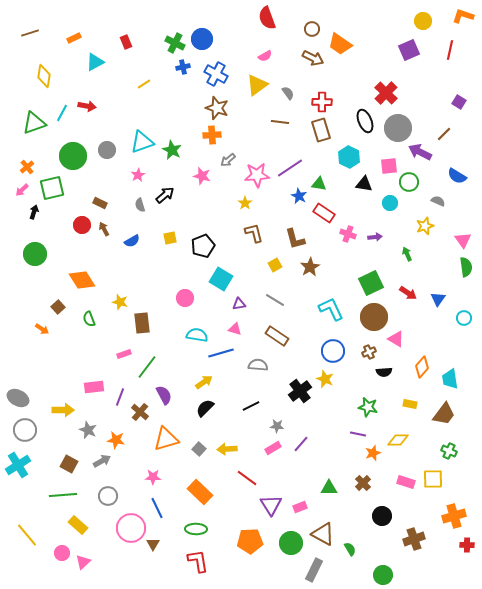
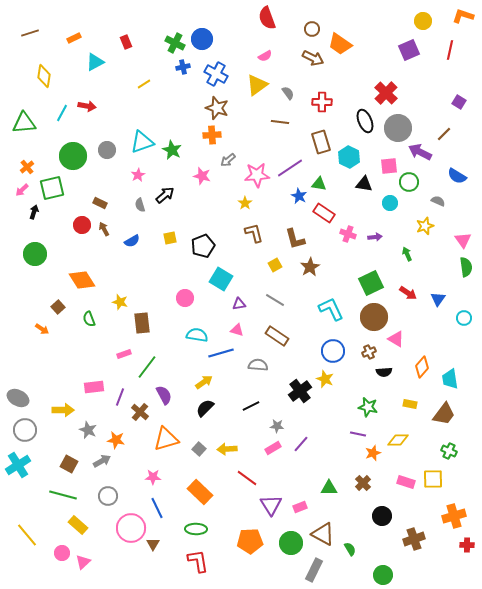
green triangle at (34, 123): moved 10 px left; rotated 15 degrees clockwise
brown rectangle at (321, 130): moved 12 px down
pink triangle at (235, 329): moved 2 px right, 1 px down
green line at (63, 495): rotated 20 degrees clockwise
